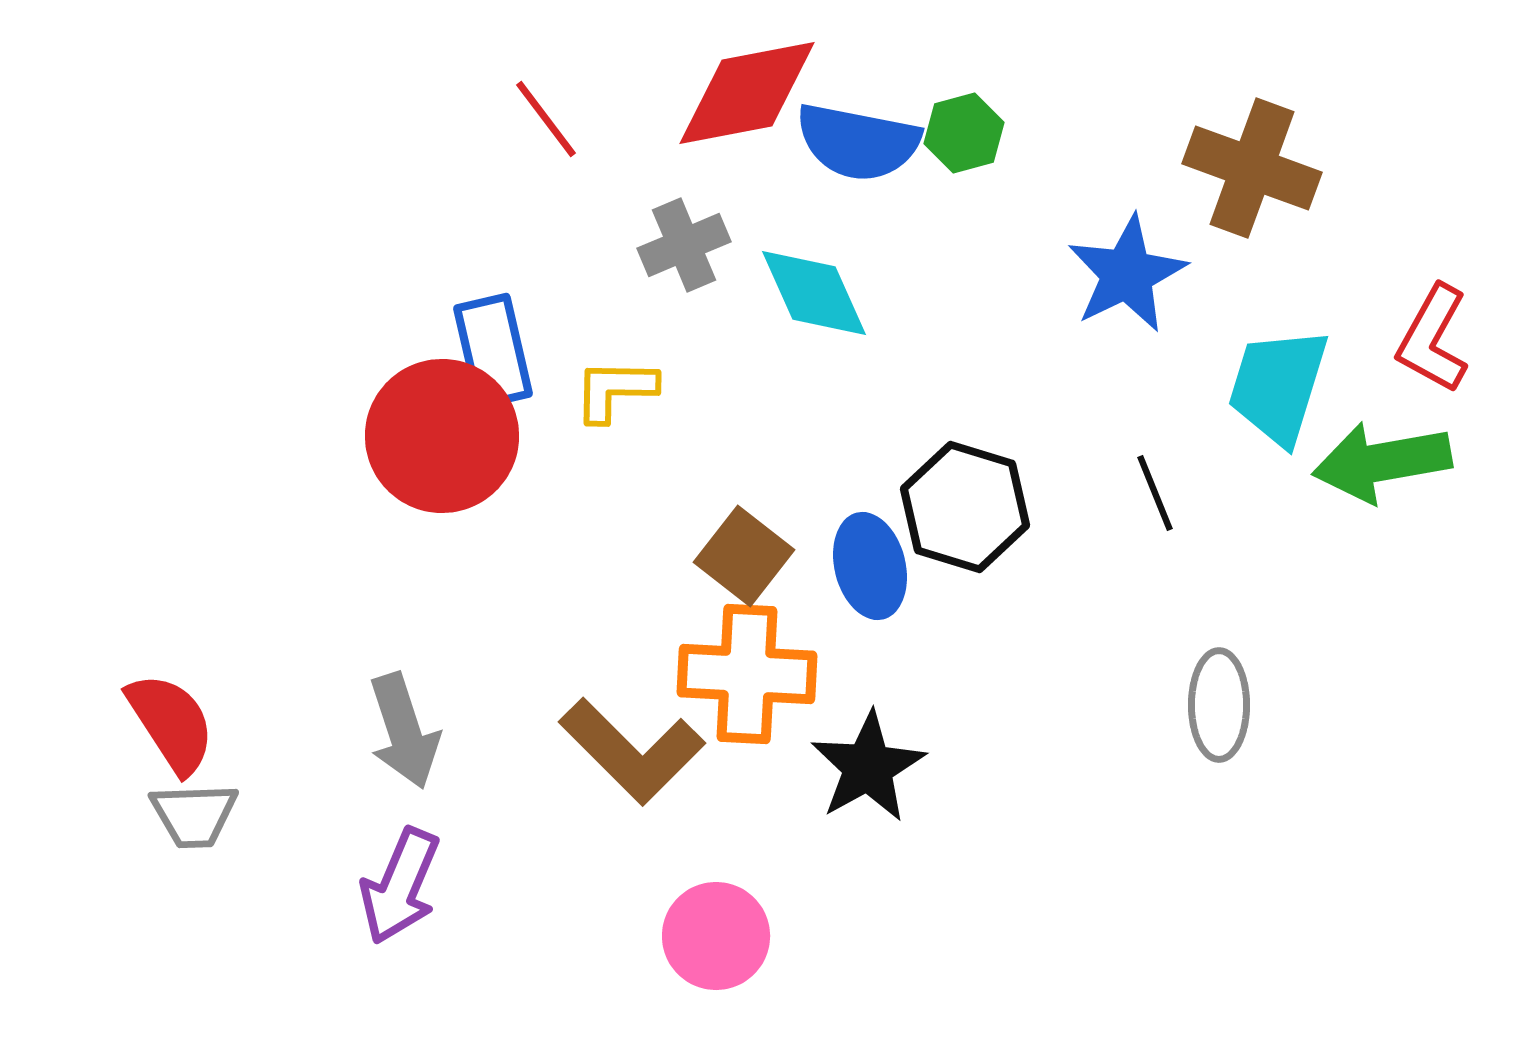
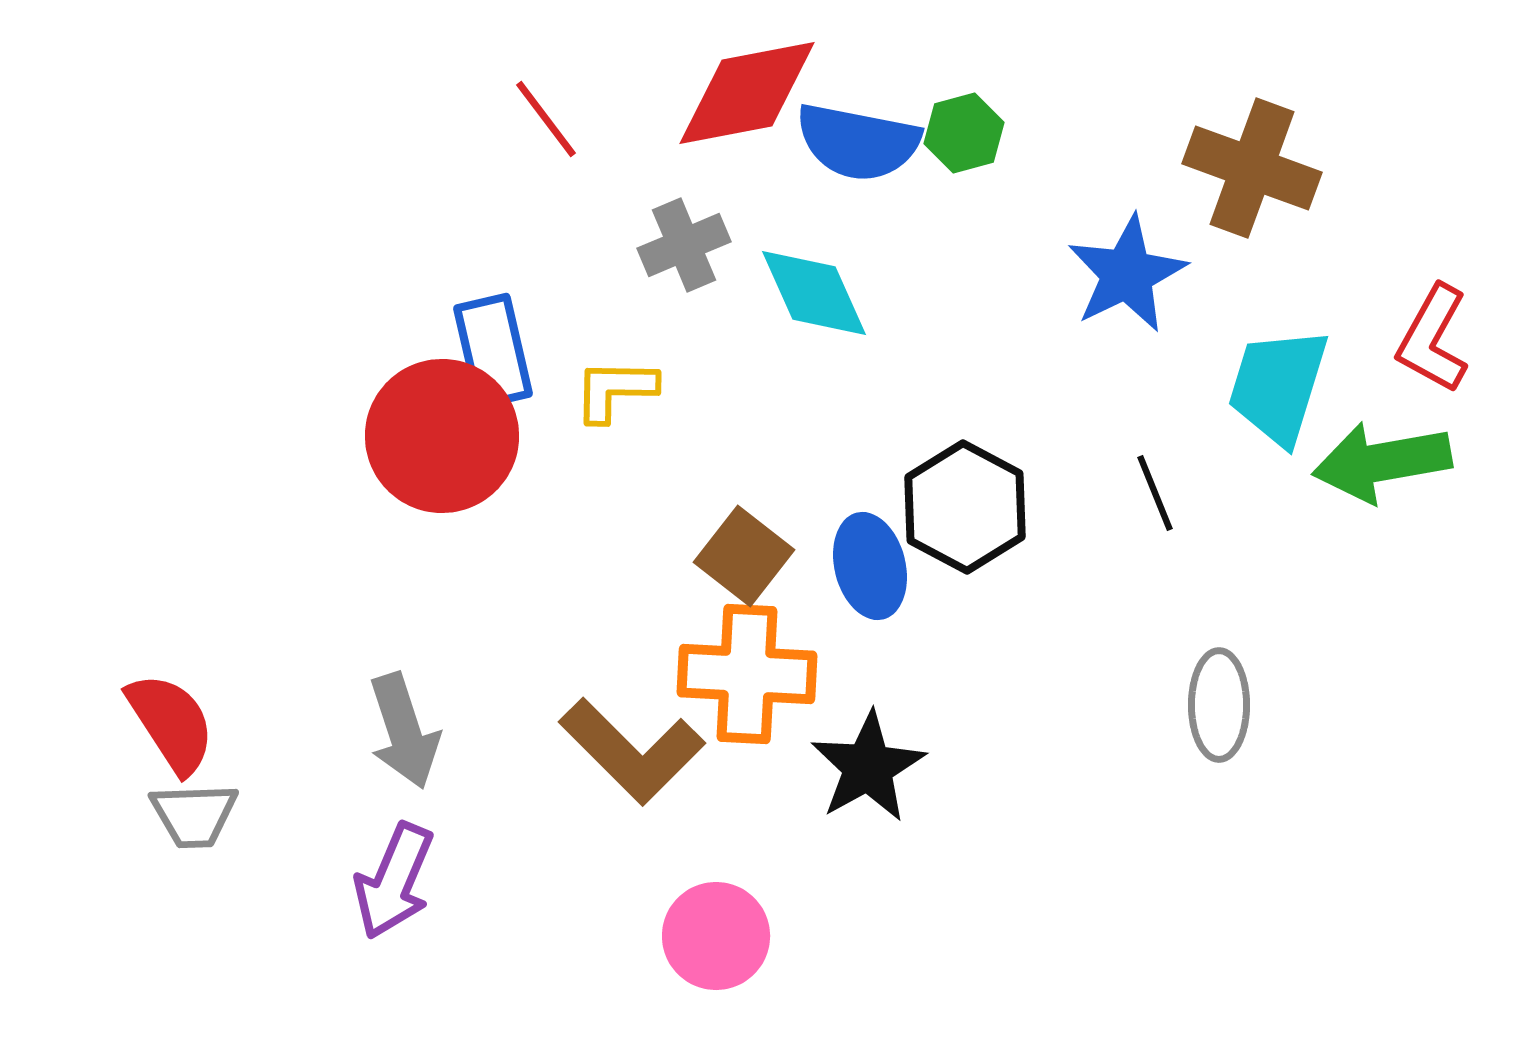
black hexagon: rotated 11 degrees clockwise
purple arrow: moved 6 px left, 5 px up
